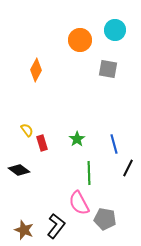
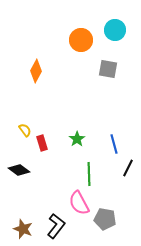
orange circle: moved 1 px right
orange diamond: moved 1 px down
yellow semicircle: moved 2 px left
green line: moved 1 px down
brown star: moved 1 px left, 1 px up
